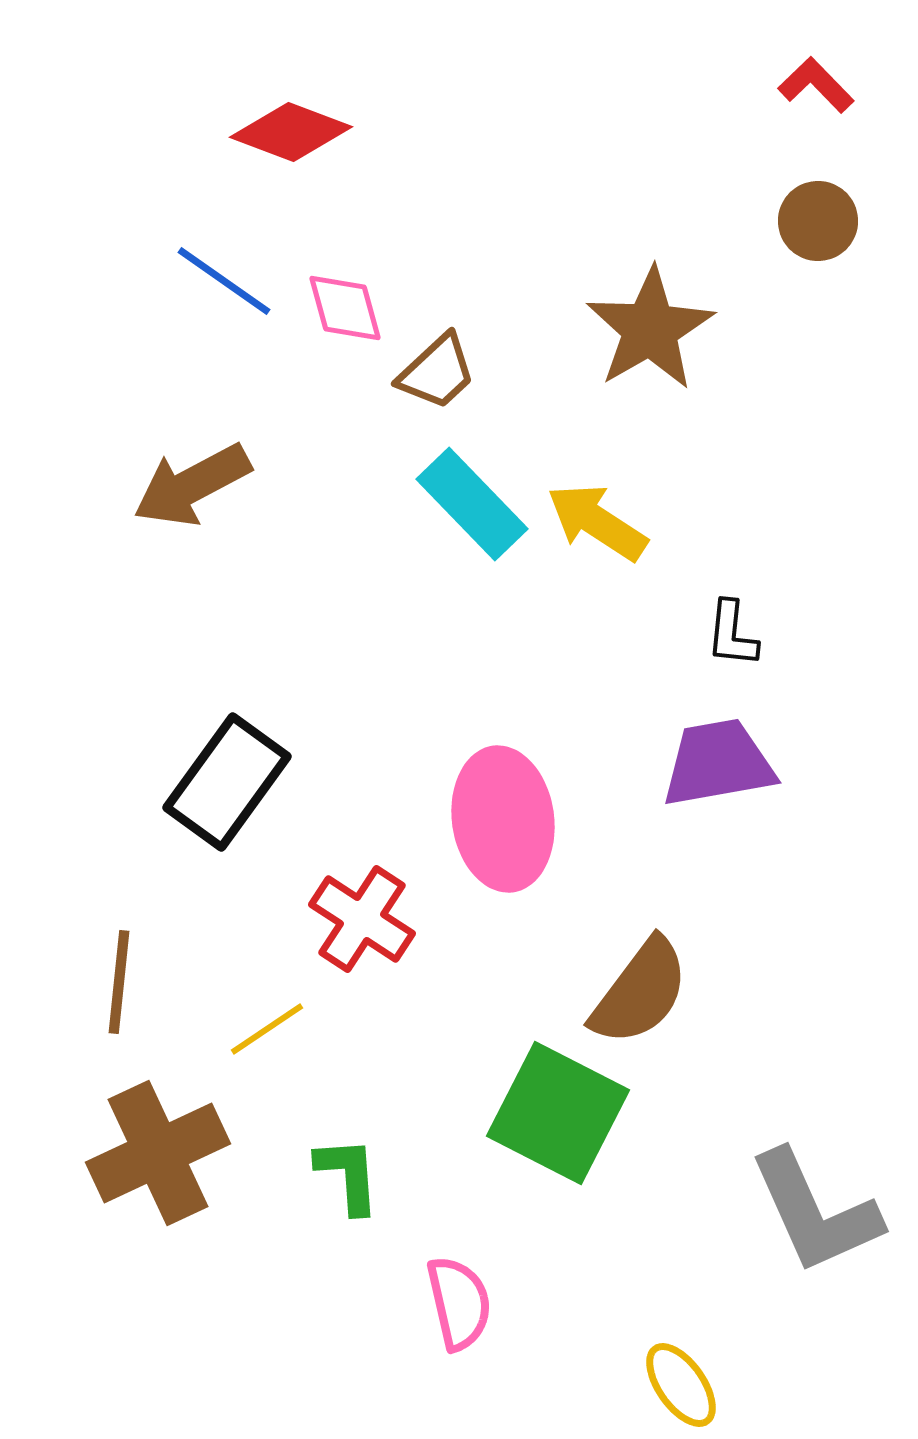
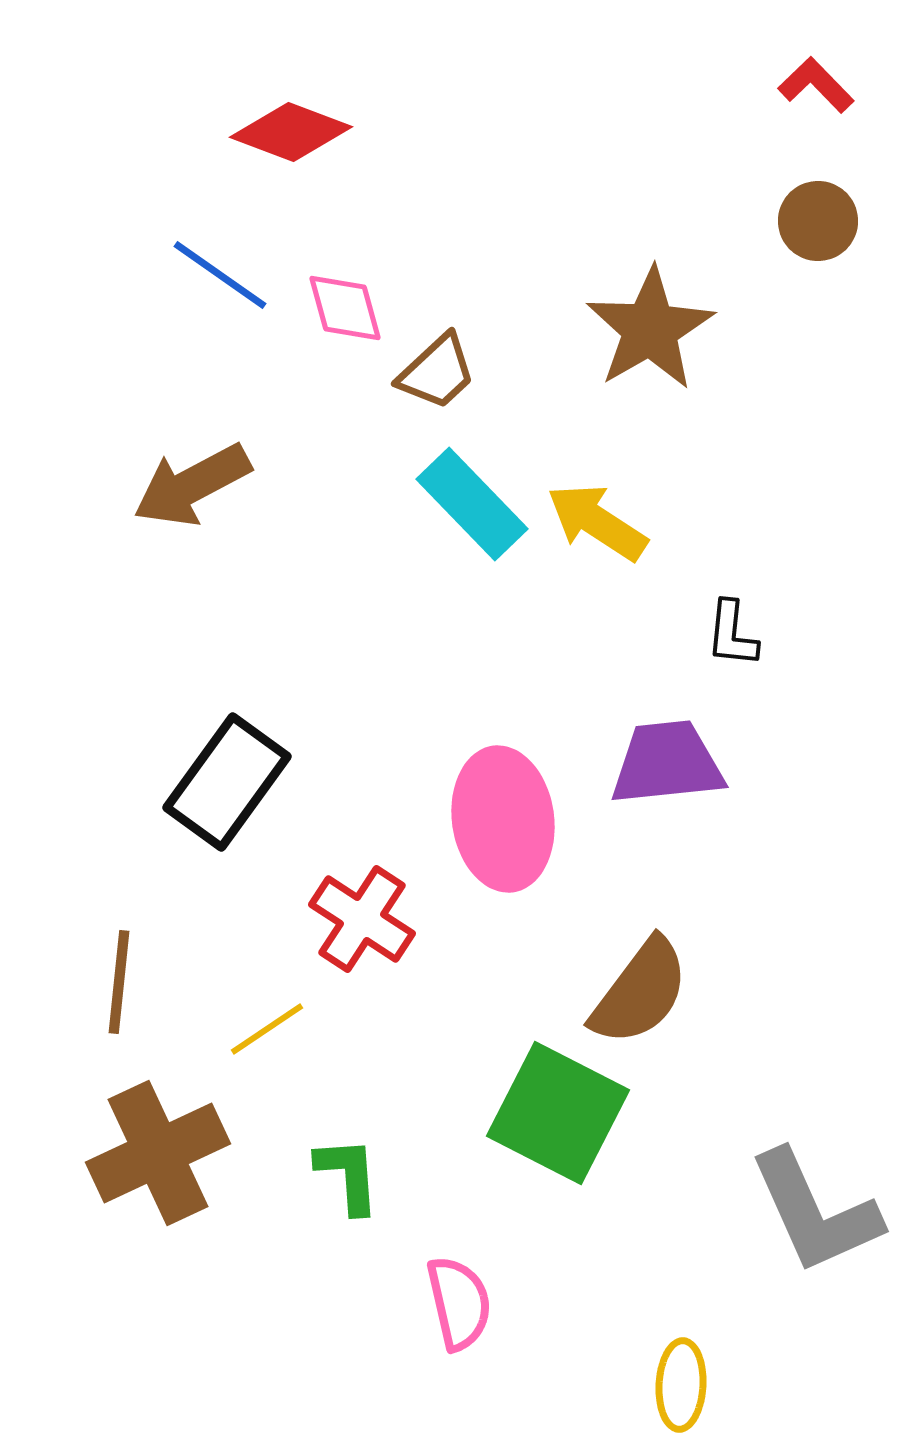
blue line: moved 4 px left, 6 px up
purple trapezoid: moved 51 px left; rotated 4 degrees clockwise
yellow ellipse: rotated 38 degrees clockwise
